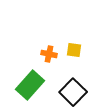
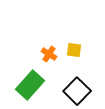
orange cross: rotated 21 degrees clockwise
black square: moved 4 px right, 1 px up
